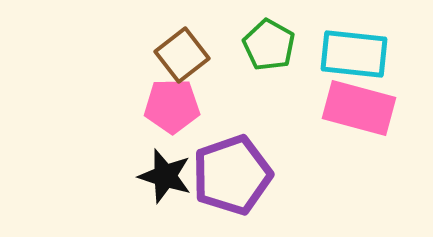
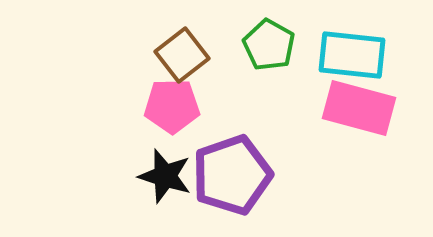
cyan rectangle: moved 2 px left, 1 px down
